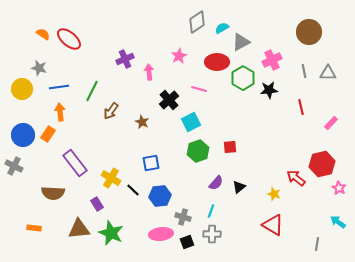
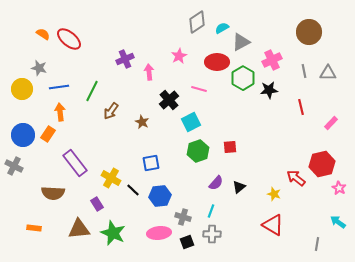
green star at (111, 233): moved 2 px right
pink ellipse at (161, 234): moved 2 px left, 1 px up
